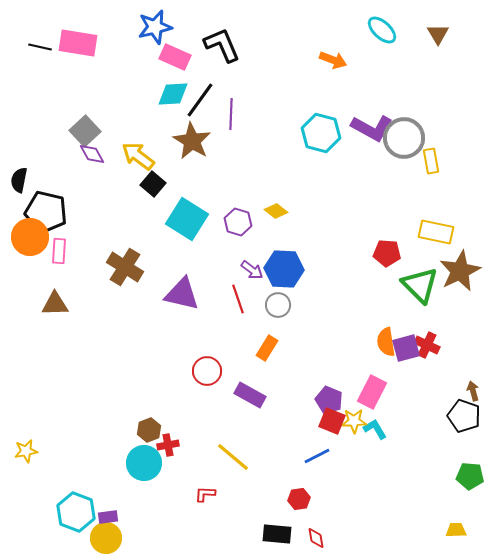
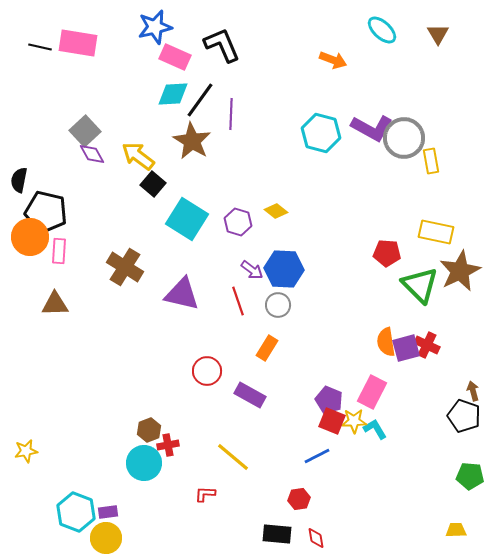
red line at (238, 299): moved 2 px down
purple rectangle at (108, 517): moved 5 px up
